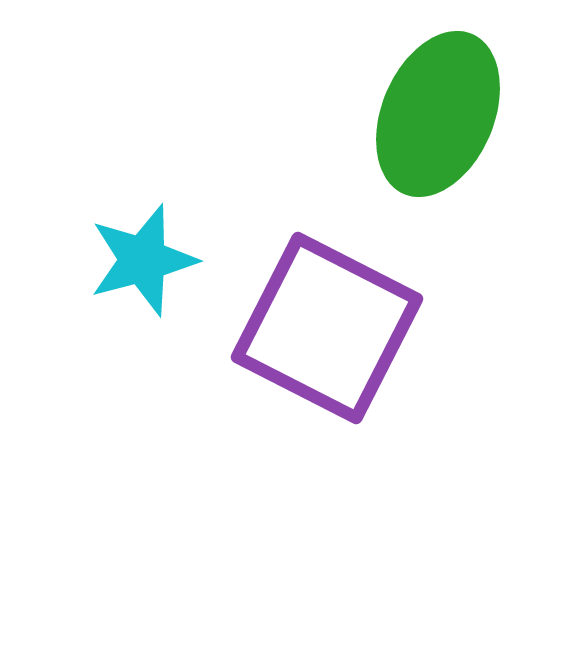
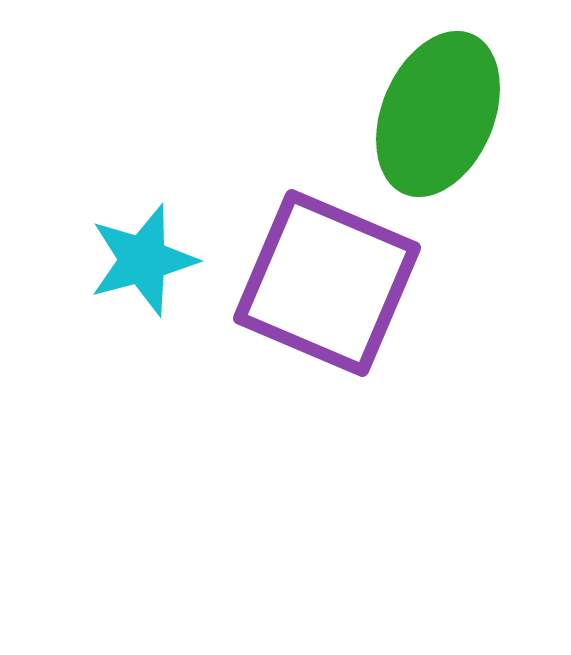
purple square: moved 45 px up; rotated 4 degrees counterclockwise
